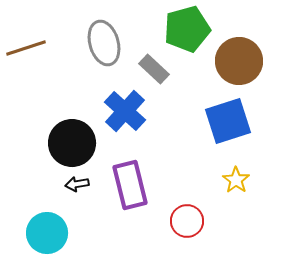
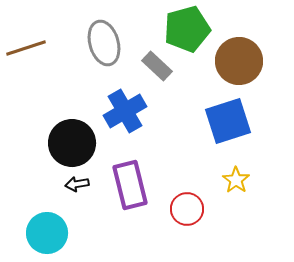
gray rectangle: moved 3 px right, 3 px up
blue cross: rotated 18 degrees clockwise
red circle: moved 12 px up
